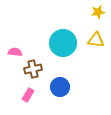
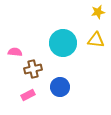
pink rectangle: rotated 32 degrees clockwise
